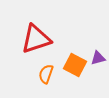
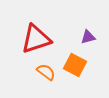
purple triangle: moved 10 px left, 21 px up
orange semicircle: moved 2 px up; rotated 108 degrees clockwise
